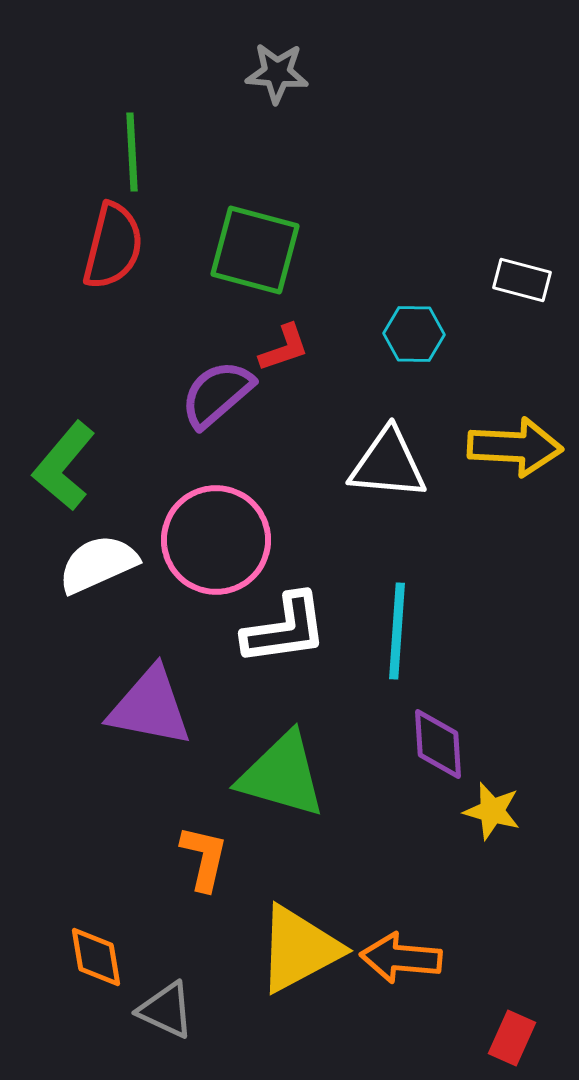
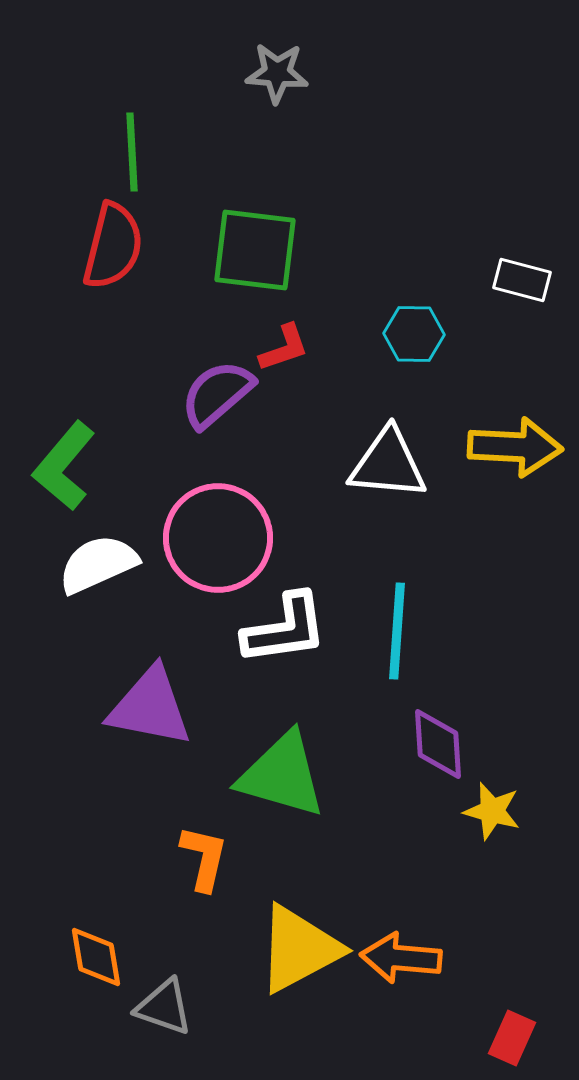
green square: rotated 8 degrees counterclockwise
pink circle: moved 2 px right, 2 px up
gray triangle: moved 2 px left, 3 px up; rotated 6 degrees counterclockwise
